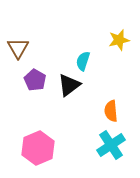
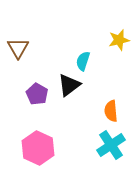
purple pentagon: moved 2 px right, 14 px down
pink hexagon: rotated 12 degrees counterclockwise
